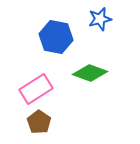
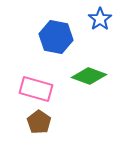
blue star: rotated 20 degrees counterclockwise
green diamond: moved 1 px left, 3 px down
pink rectangle: rotated 48 degrees clockwise
